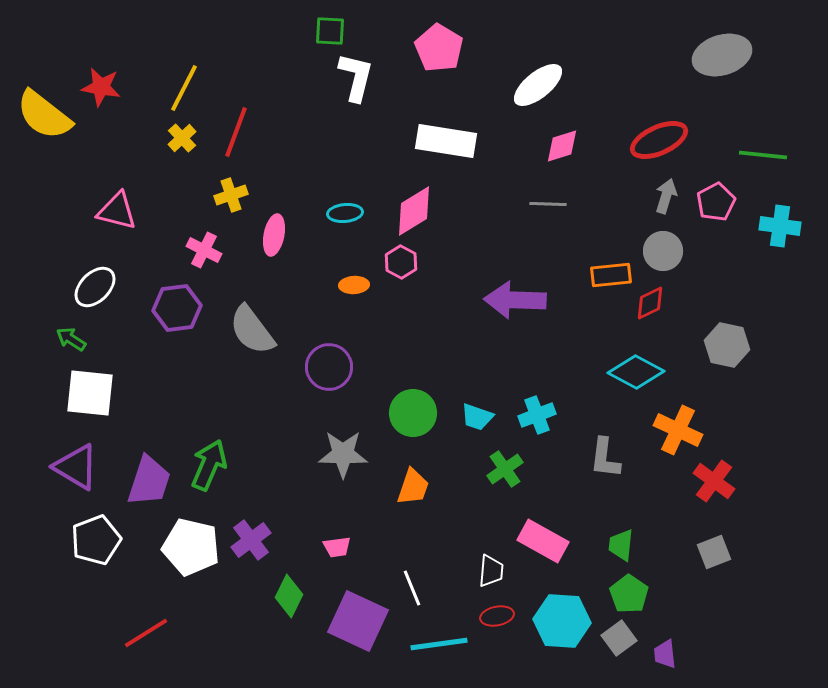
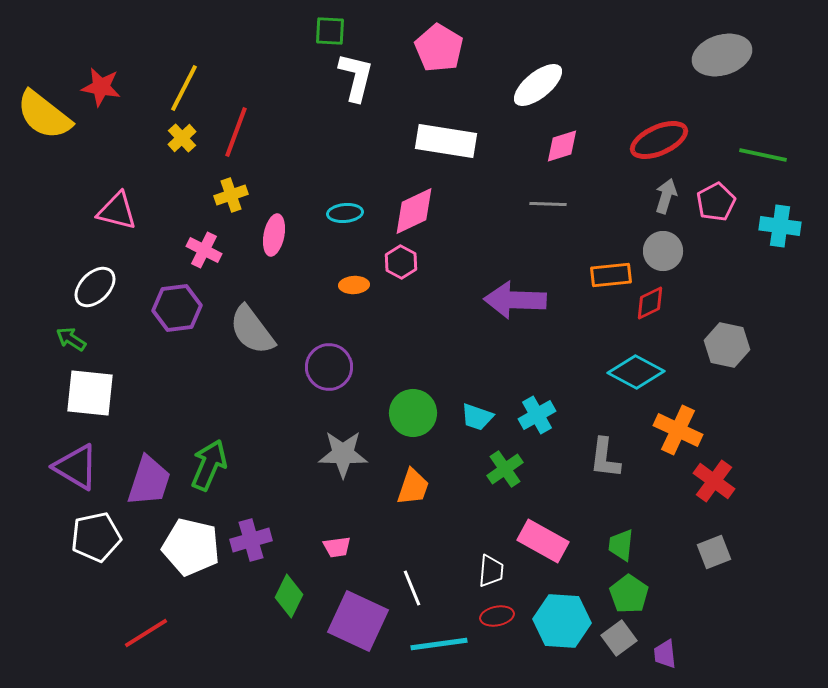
green line at (763, 155): rotated 6 degrees clockwise
pink diamond at (414, 211): rotated 6 degrees clockwise
cyan cross at (537, 415): rotated 9 degrees counterclockwise
white pentagon at (96, 540): moved 3 px up; rotated 9 degrees clockwise
purple cross at (251, 540): rotated 21 degrees clockwise
